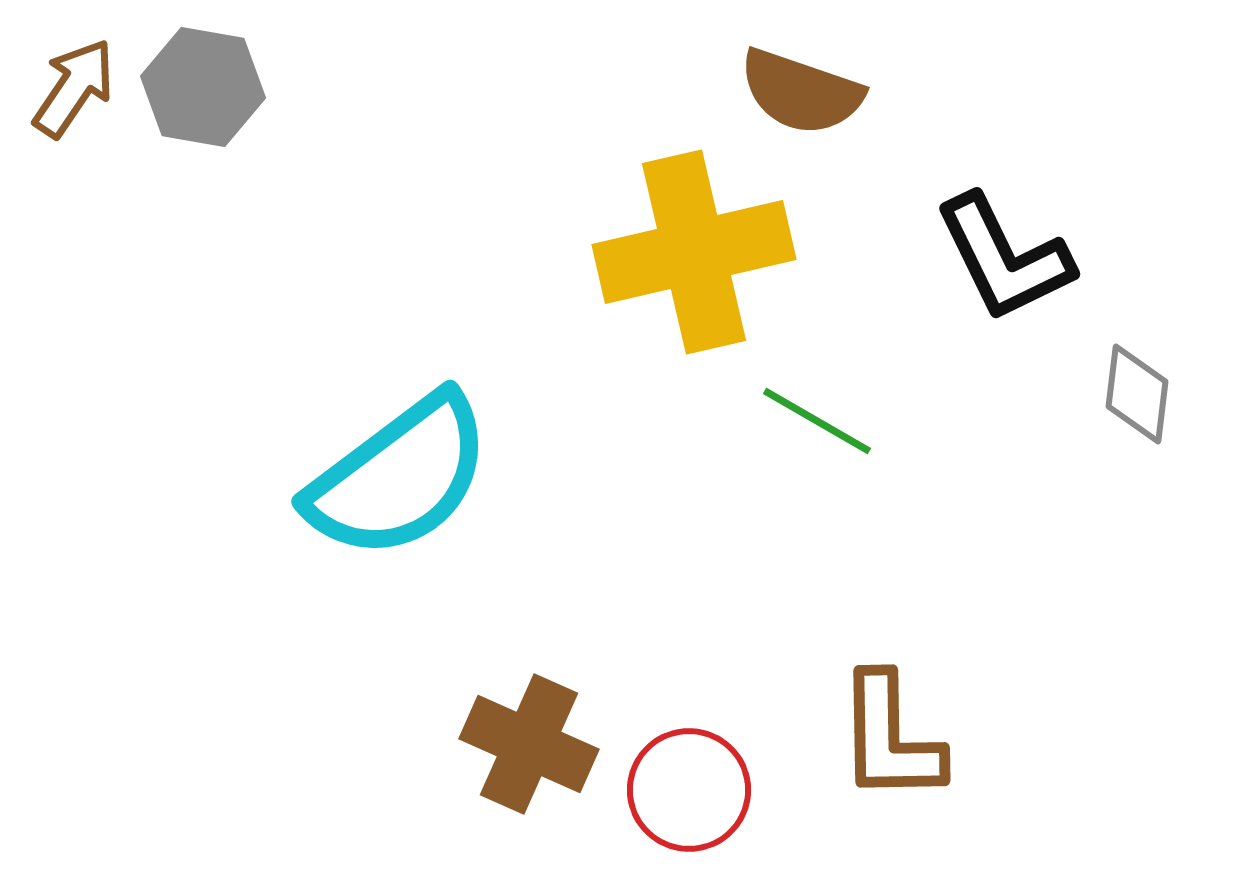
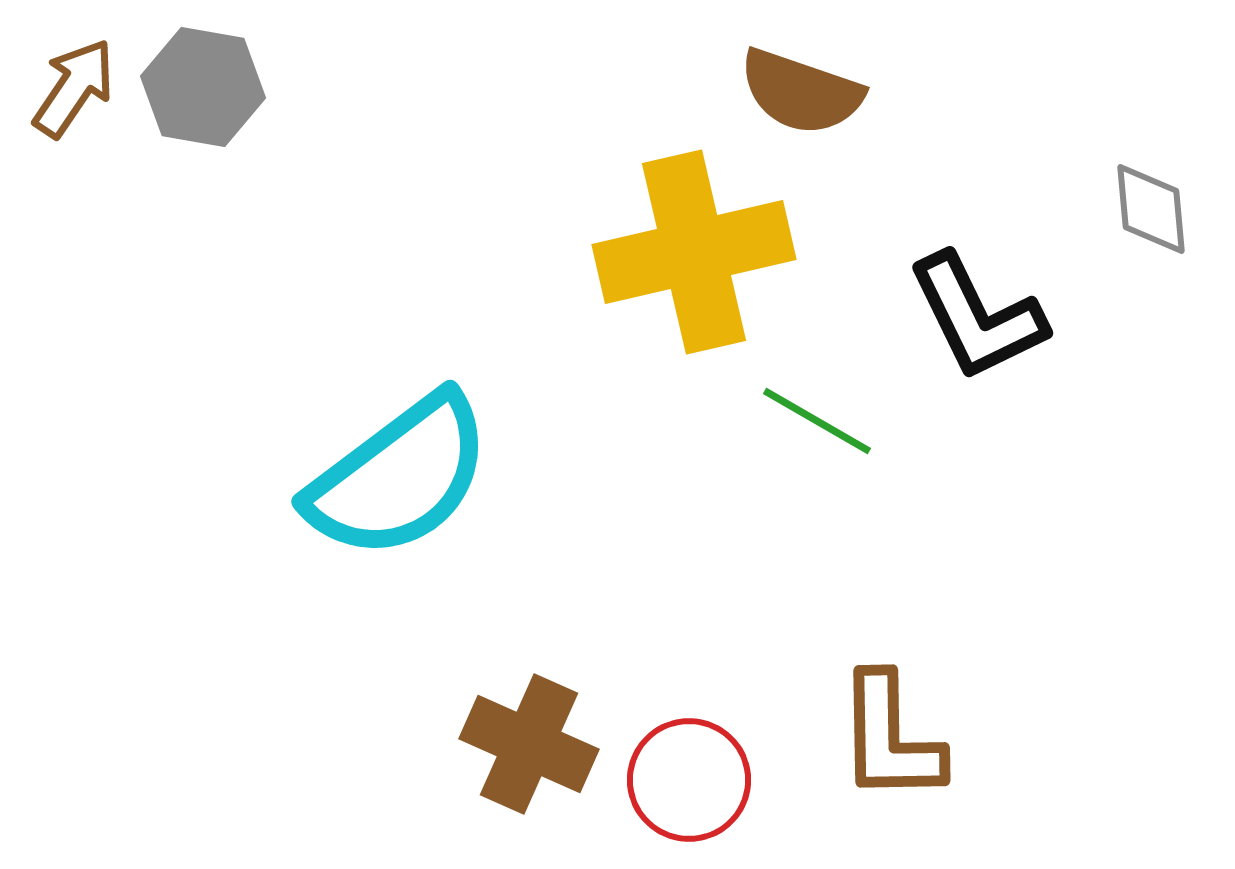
black L-shape: moved 27 px left, 59 px down
gray diamond: moved 14 px right, 185 px up; rotated 12 degrees counterclockwise
red circle: moved 10 px up
